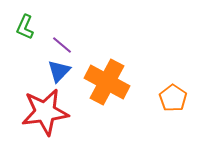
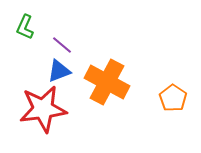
blue triangle: rotated 25 degrees clockwise
red star: moved 2 px left, 3 px up
